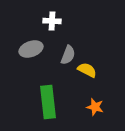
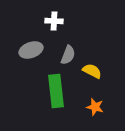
white cross: moved 2 px right
gray ellipse: moved 1 px down
yellow semicircle: moved 5 px right, 1 px down
green rectangle: moved 8 px right, 11 px up
